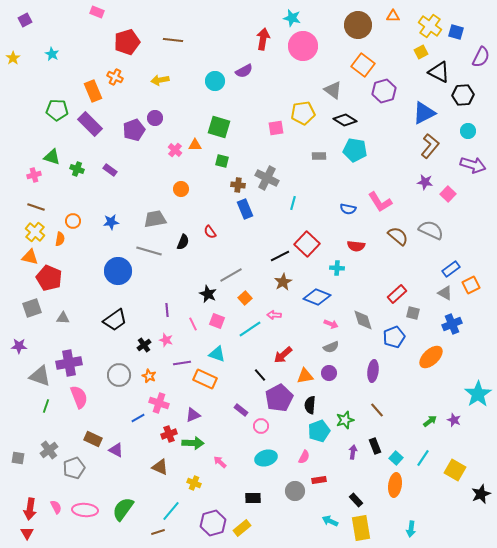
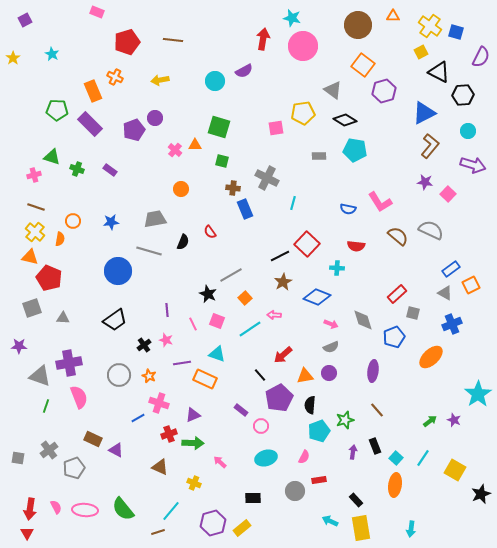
brown cross at (238, 185): moved 5 px left, 3 px down
green semicircle at (123, 509): rotated 75 degrees counterclockwise
